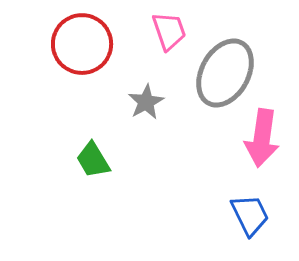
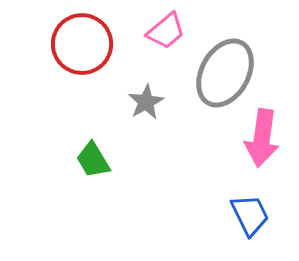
pink trapezoid: moved 3 px left; rotated 69 degrees clockwise
